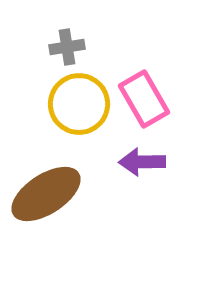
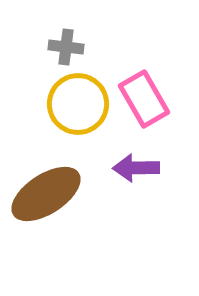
gray cross: moved 1 px left; rotated 16 degrees clockwise
yellow circle: moved 1 px left
purple arrow: moved 6 px left, 6 px down
